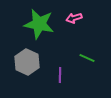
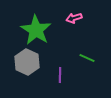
green star: moved 3 px left, 6 px down; rotated 20 degrees clockwise
